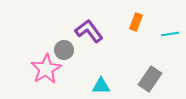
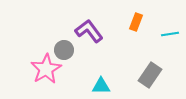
gray rectangle: moved 4 px up
